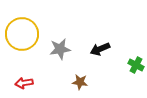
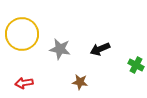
gray star: rotated 20 degrees clockwise
